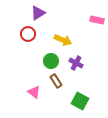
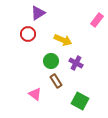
pink rectangle: rotated 64 degrees counterclockwise
pink triangle: moved 1 px right, 2 px down
